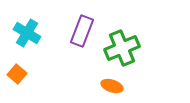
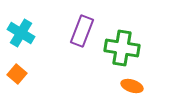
cyan cross: moved 6 px left
green cross: rotated 32 degrees clockwise
orange ellipse: moved 20 px right
